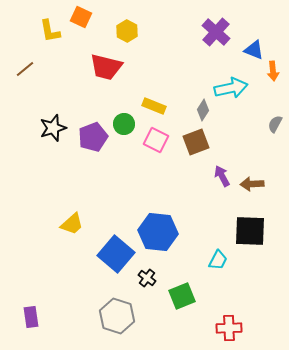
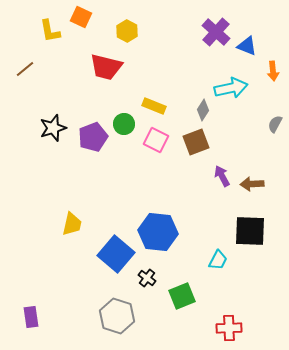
blue triangle: moved 7 px left, 4 px up
yellow trapezoid: rotated 35 degrees counterclockwise
